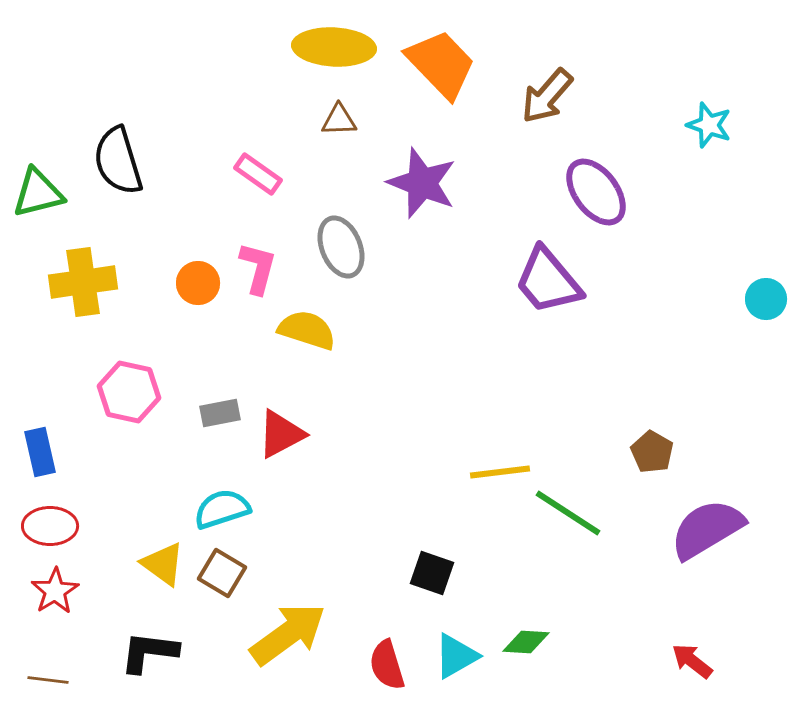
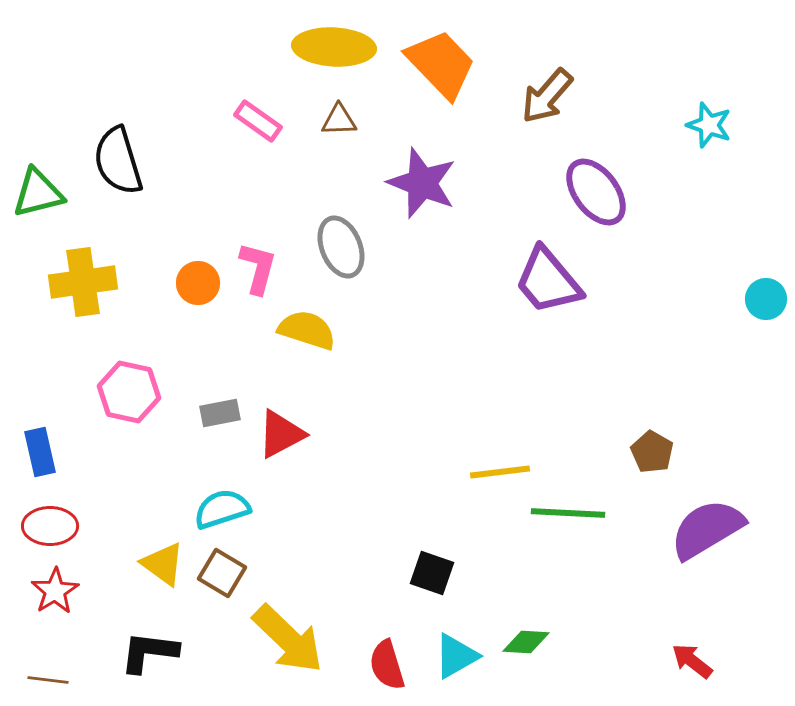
pink rectangle: moved 53 px up
green line: rotated 30 degrees counterclockwise
yellow arrow: moved 5 px down; rotated 80 degrees clockwise
